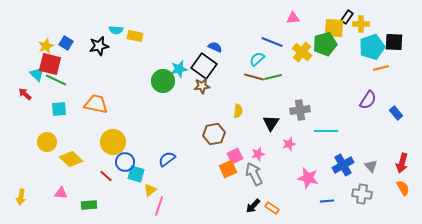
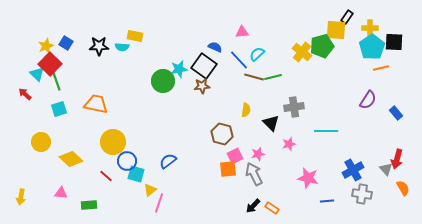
pink triangle at (293, 18): moved 51 px left, 14 px down
yellow cross at (361, 24): moved 9 px right, 4 px down
yellow square at (334, 28): moved 2 px right, 2 px down
cyan semicircle at (116, 30): moved 6 px right, 17 px down
blue line at (272, 42): moved 33 px left, 18 px down; rotated 25 degrees clockwise
green pentagon at (325, 44): moved 3 px left, 2 px down
black star at (99, 46): rotated 12 degrees clockwise
cyan pentagon at (372, 47): rotated 15 degrees counterclockwise
cyan semicircle at (257, 59): moved 5 px up
red square at (50, 64): rotated 30 degrees clockwise
green line at (56, 80): rotated 45 degrees clockwise
cyan square at (59, 109): rotated 14 degrees counterclockwise
gray cross at (300, 110): moved 6 px left, 3 px up
yellow semicircle at (238, 111): moved 8 px right, 1 px up
black triangle at (271, 123): rotated 18 degrees counterclockwise
brown hexagon at (214, 134): moved 8 px right; rotated 25 degrees clockwise
yellow circle at (47, 142): moved 6 px left
blue semicircle at (167, 159): moved 1 px right, 2 px down
blue circle at (125, 162): moved 2 px right, 1 px up
red arrow at (402, 163): moved 5 px left, 4 px up
blue cross at (343, 165): moved 10 px right, 5 px down
gray triangle at (371, 166): moved 15 px right, 3 px down
orange square at (228, 169): rotated 18 degrees clockwise
pink line at (159, 206): moved 3 px up
